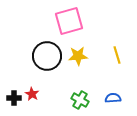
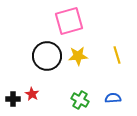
black cross: moved 1 px left, 1 px down
